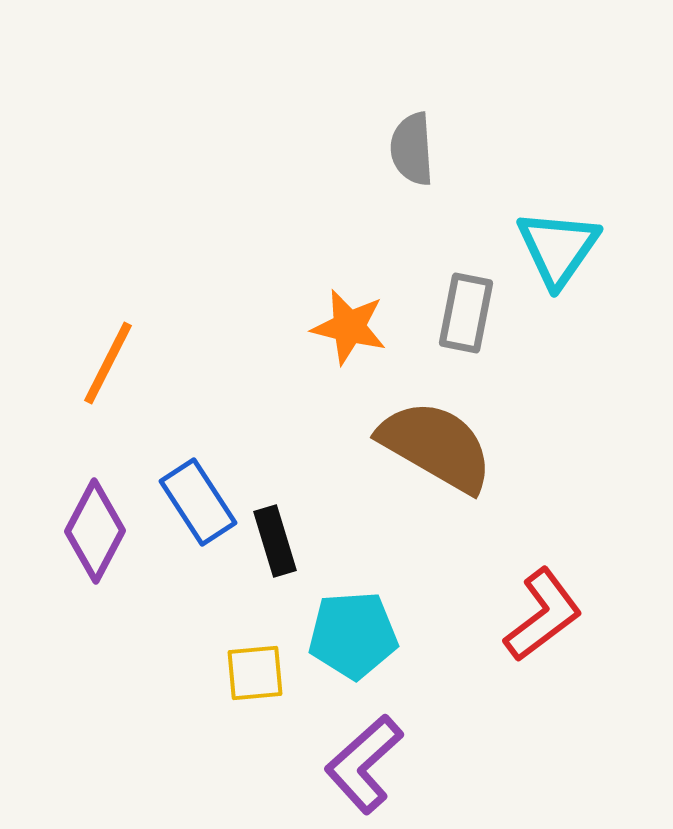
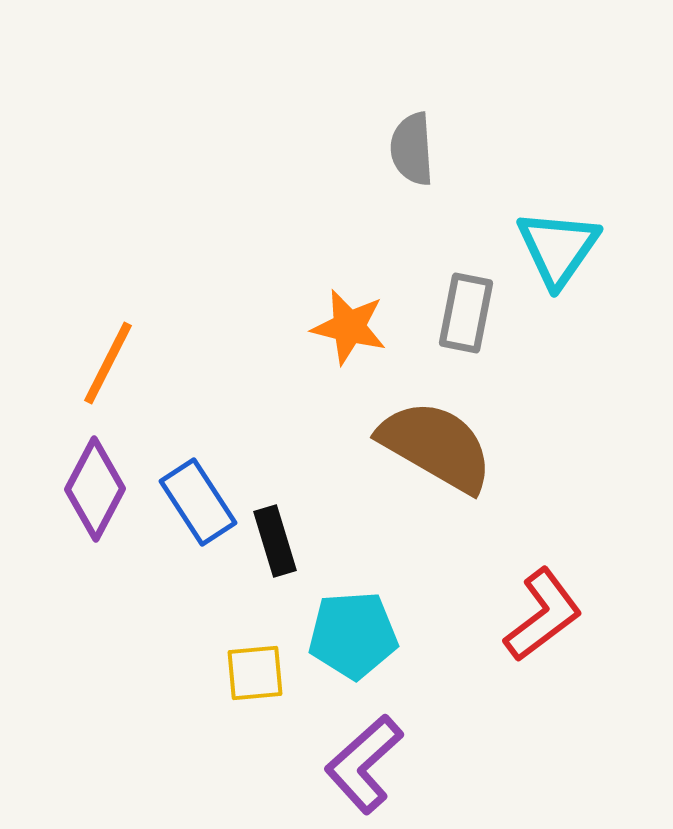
purple diamond: moved 42 px up
